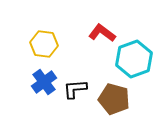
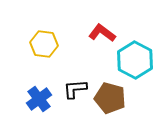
cyan hexagon: moved 1 px right, 1 px down; rotated 12 degrees counterclockwise
blue cross: moved 5 px left, 17 px down
brown pentagon: moved 4 px left, 1 px up
